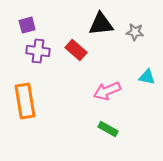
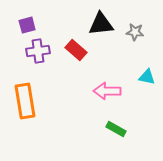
purple cross: rotated 15 degrees counterclockwise
pink arrow: rotated 24 degrees clockwise
green rectangle: moved 8 px right
